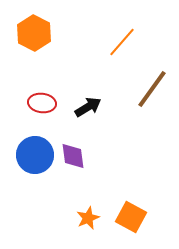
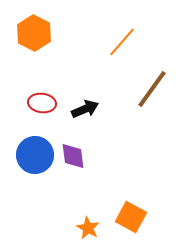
black arrow: moved 3 px left, 2 px down; rotated 8 degrees clockwise
orange star: moved 10 px down; rotated 20 degrees counterclockwise
